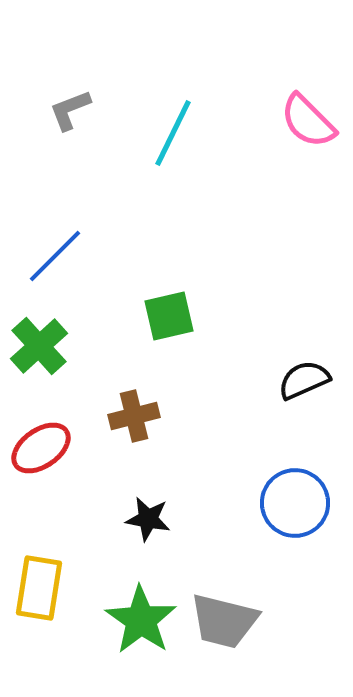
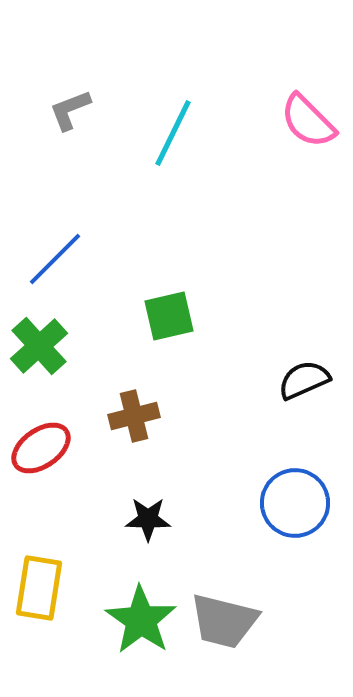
blue line: moved 3 px down
black star: rotated 9 degrees counterclockwise
